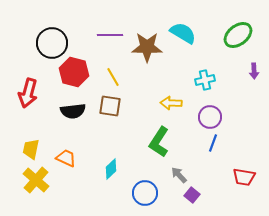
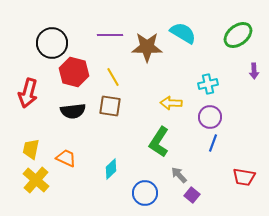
cyan cross: moved 3 px right, 4 px down
